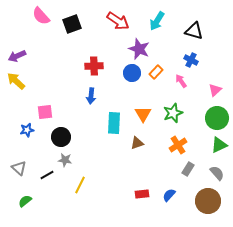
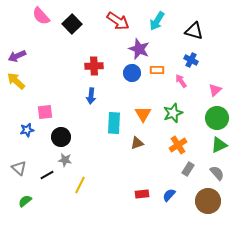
black square: rotated 24 degrees counterclockwise
orange rectangle: moved 1 px right, 2 px up; rotated 48 degrees clockwise
